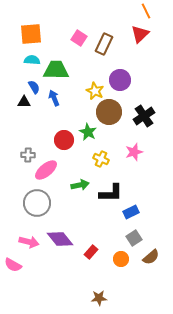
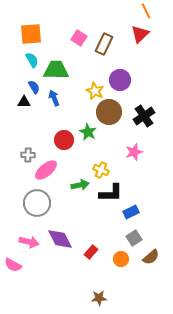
cyan semicircle: rotated 56 degrees clockwise
yellow cross: moved 11 px down
purple diamond: rotated 12 degrees clockwise
